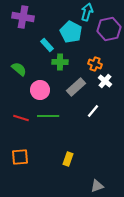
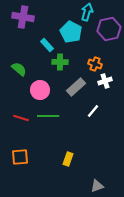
white cross: rotated 32 degrees clockwise
